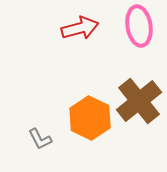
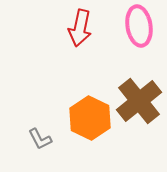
red arrow: rotated 117 degrees clockwise
